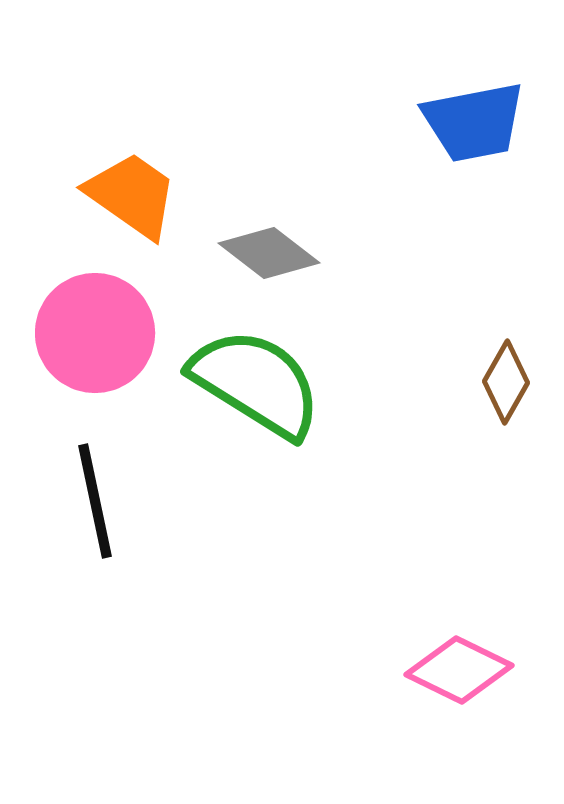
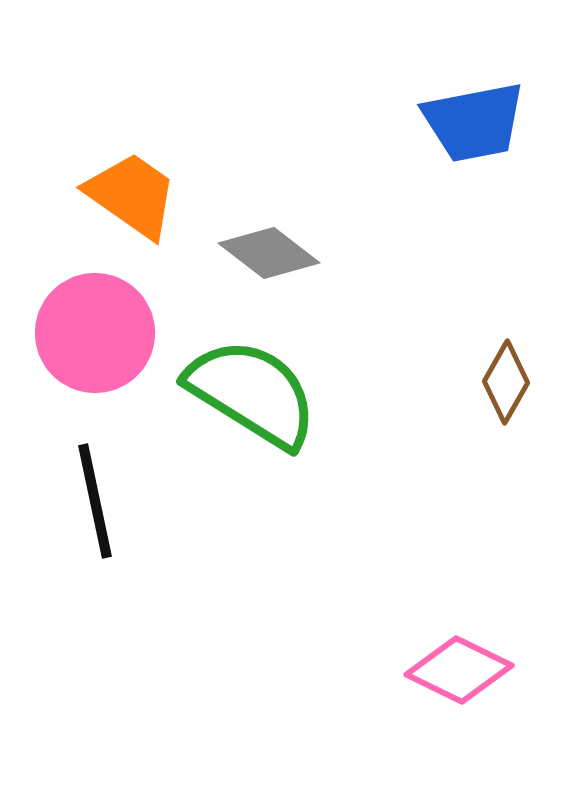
green semicircle: moved 4 px left, 10 px down
